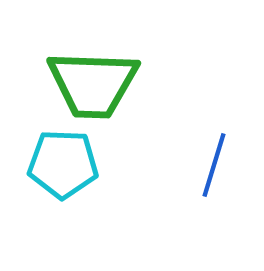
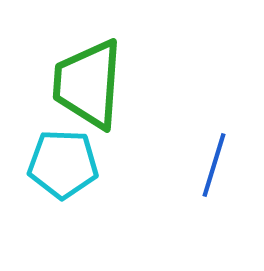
green trapezoid: moved 5 px left; rotated 92 degrees clockwise
